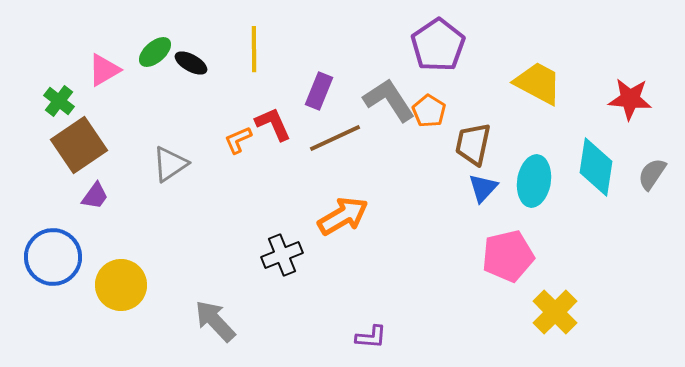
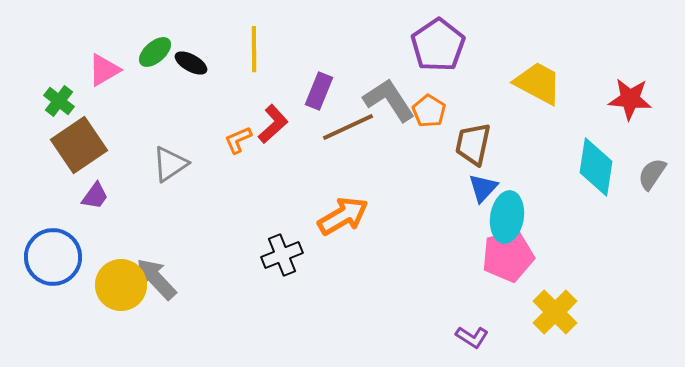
red L-shape: rotated 72 degrees clockwise
brown line: moved 13 px right, 11 px up
cyan ellipse: moved 27 px left, 36 px down
gray arrow: moved 59 px left, 42 px up
purple L-shape: moved 101 px right; rotated 28 degrees clockwise
